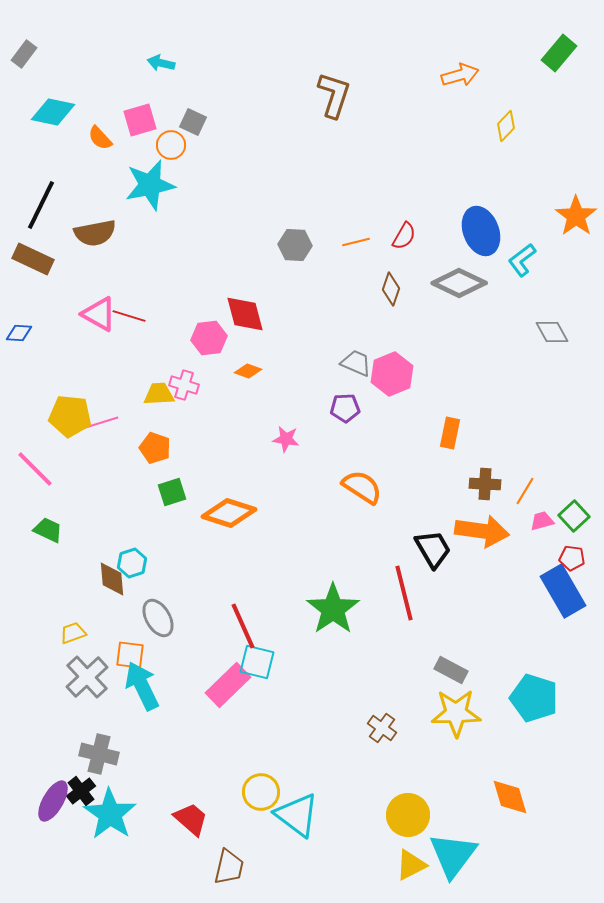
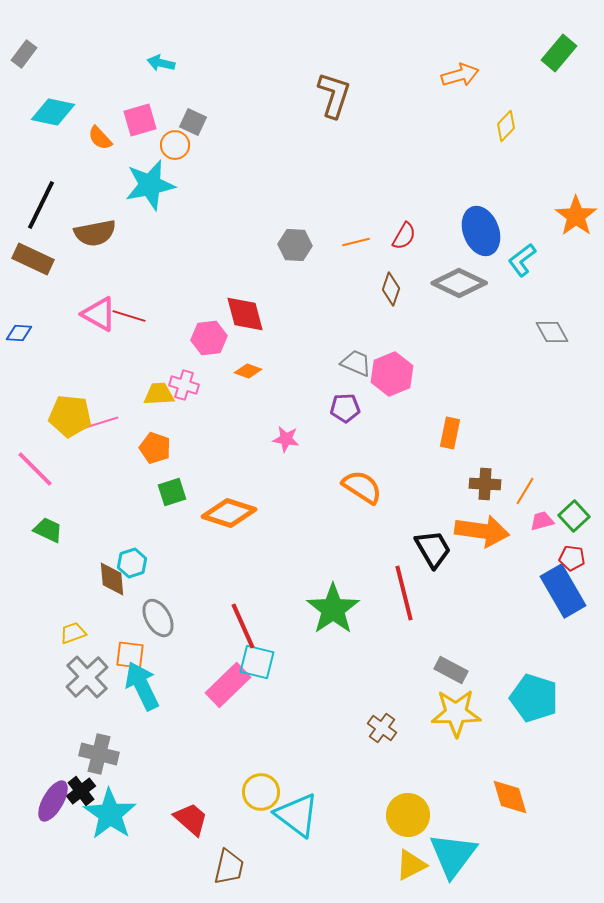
orange circle at (171, 145): moved 4 px right
